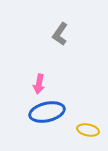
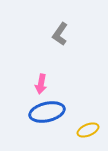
pink arrow: moved 2 px right
yellow ellipse: rotated 35 degrees counterclockwise
